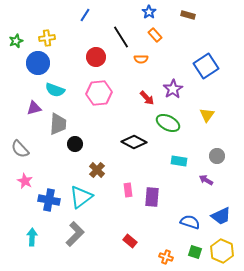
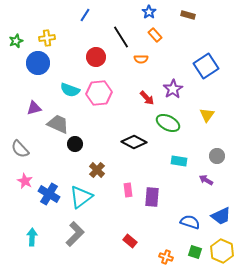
cyan semicircle: moved 15 px right
gray trapezoid: rotated 70 degrees counterclockwise
blue cross: moved 6 px up; rotated 20 degrees clockwise
